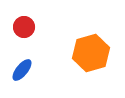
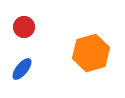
blue ellipse: moved 1 px up
